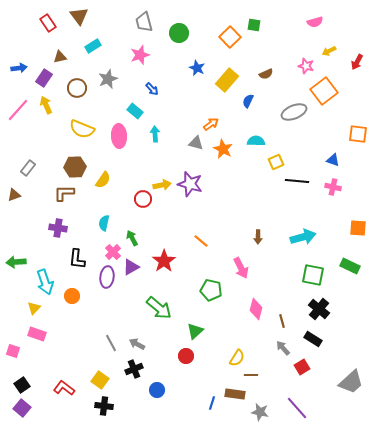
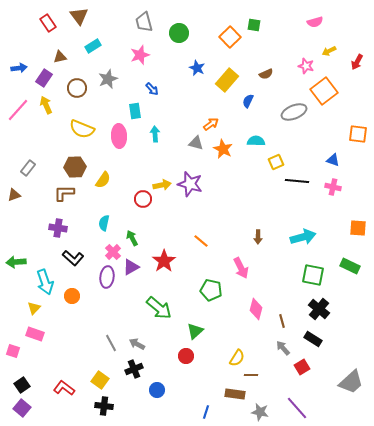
cyan rectangle at (135, 111): rotated 42 degrees clockwise
black L-shape at (77, 259): moved 4 px left, 1 px up; rotated 55 degrees counterclockwise
pink rectangle at (37, 334): moved 2 px left
blue line at (212, 403): moved 6 px left, 9 px down
